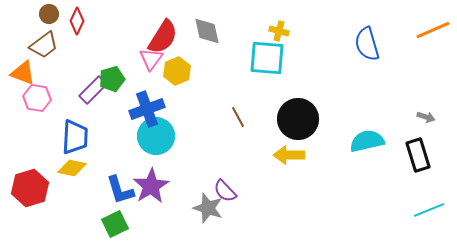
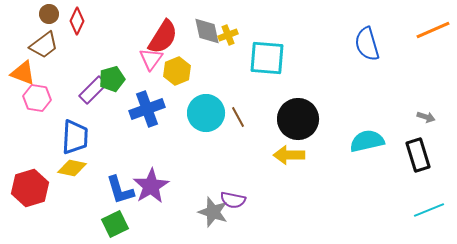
yellow cross: moved 51 px left, 4 px down; rotated 36 degrees counterclockwise
cyan circle: moved 50 px right, 23 px up
purple semicircle: moved 8 px right, 9 px down; rotated 35 degrees counterclockwise
gray star: moved 5 px right, 4 px down
